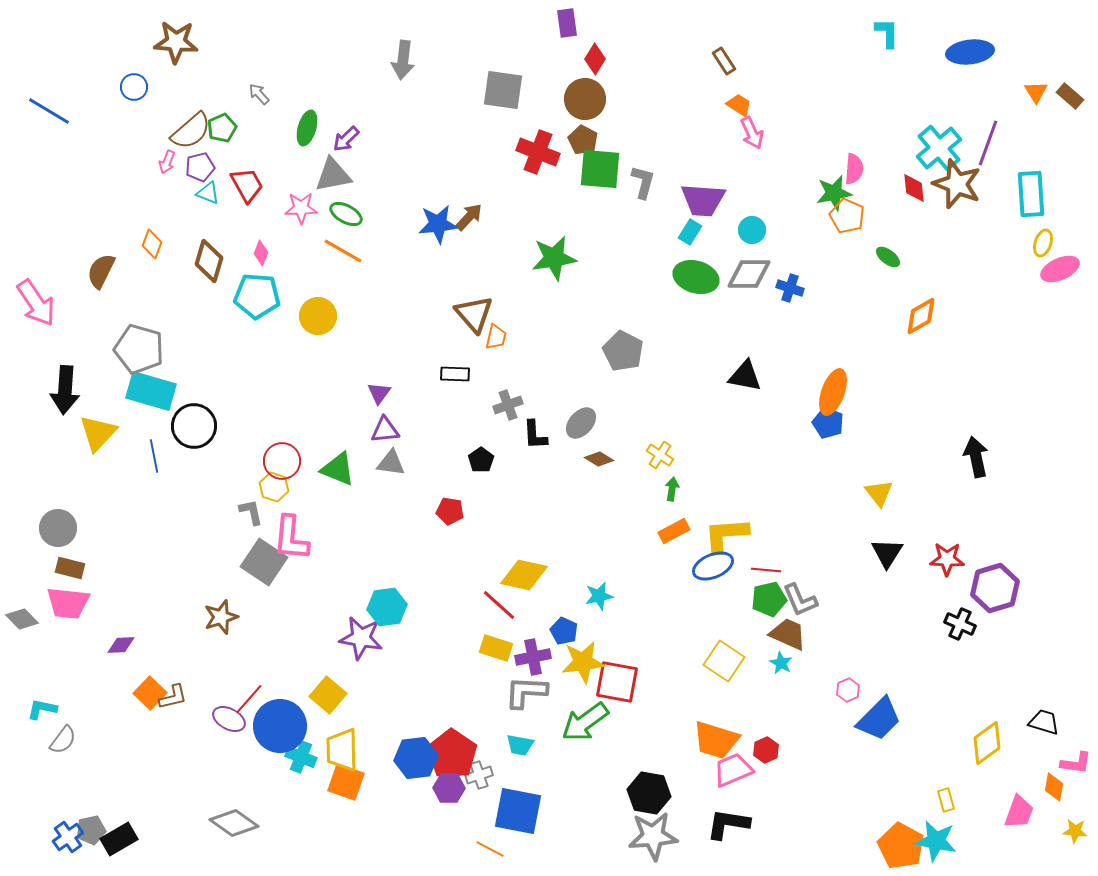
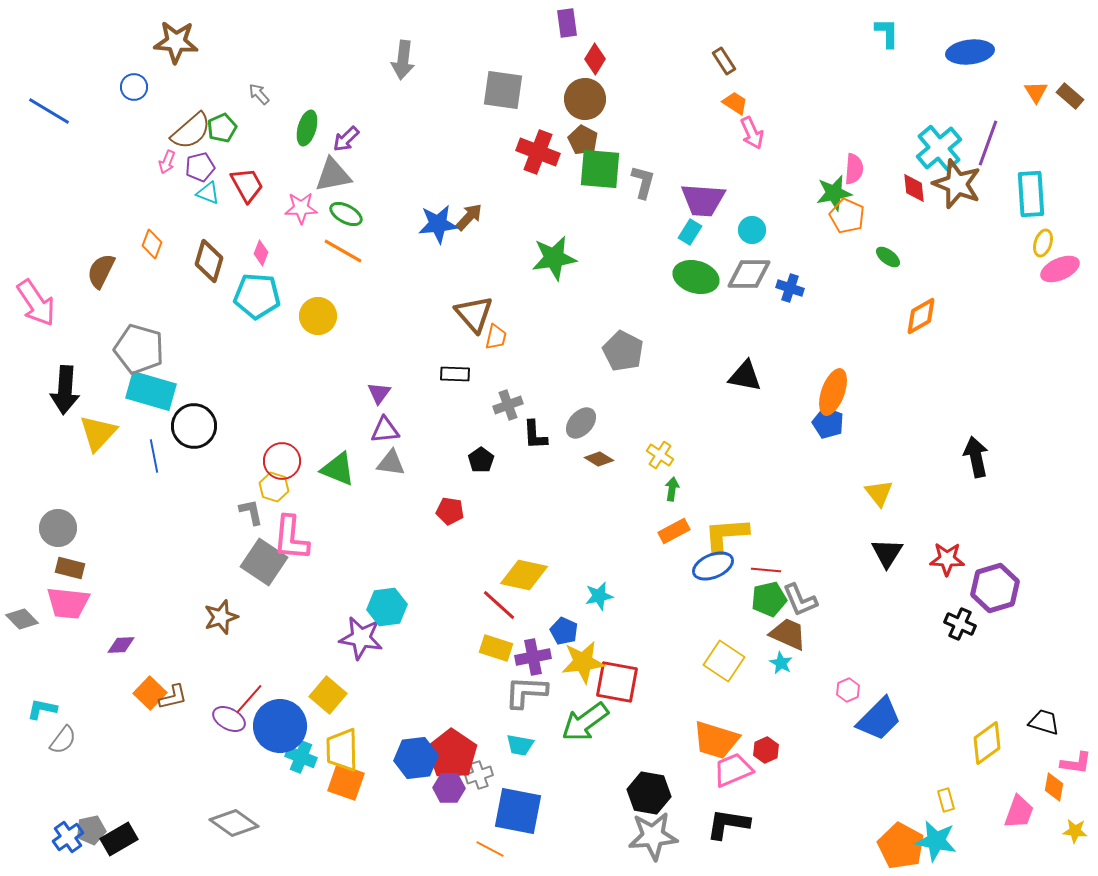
orange trapezoid at (739, 105): moved 4 px left, 2 px up
